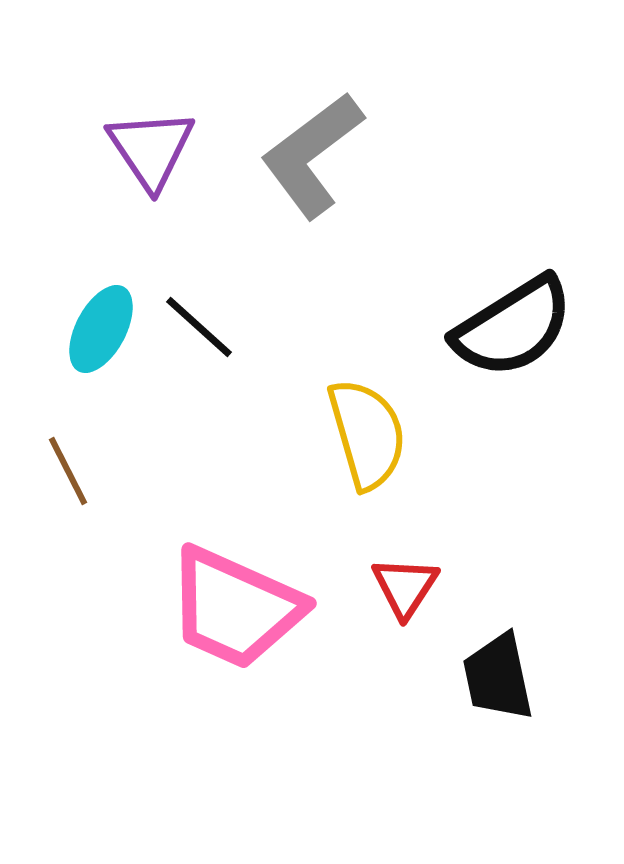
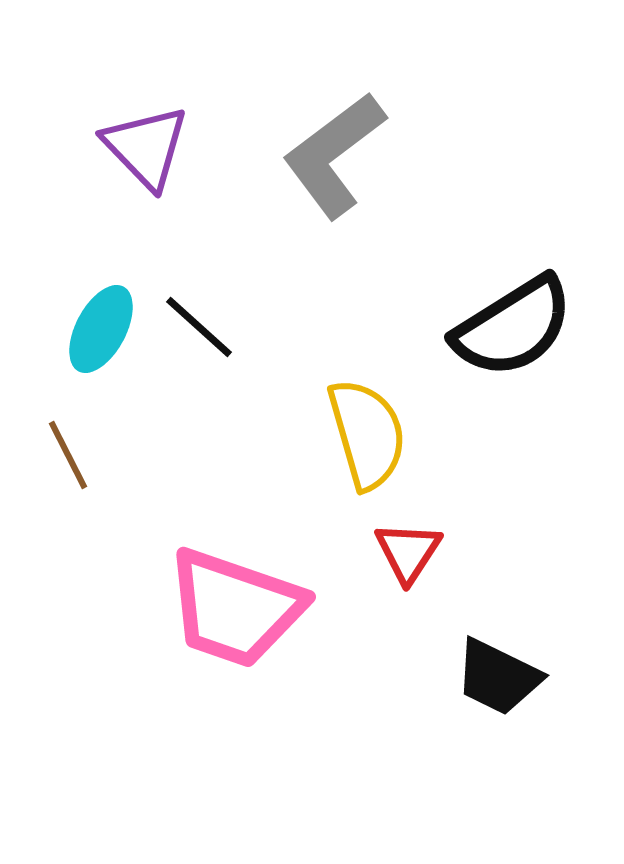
purple triangle: moved 5 px left, 2 px up; rotated 10 degrees counterclockwise
gray L-shape: moved 22 px right
brown line: moved 16 px up
red triangle: moved 3 px right, 35 px up
pink trapezoid: rotated 5 degrees counterclockwise
black trapezoid: rotated 52 degrees counterclockwise
